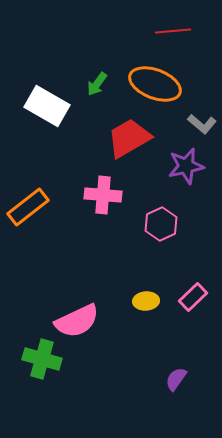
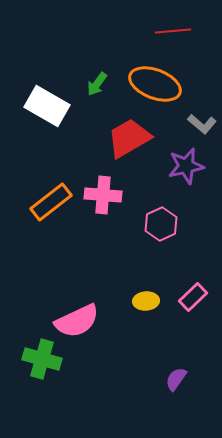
orange rectangle: moved 23 px right, 5 px up
